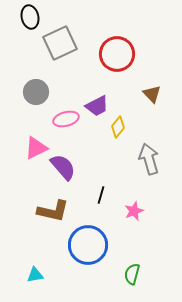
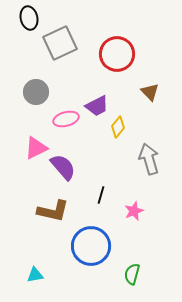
black ellipse: moved 1 px left, 1 px down
brown triangle: moved 2 px left, 2 px up
blue circle: moved 3 px right, 1 px down
